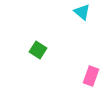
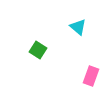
cyan triangle: moved 4 px left, 15 px down
